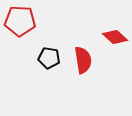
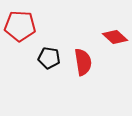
red pentagon: moved 5 px down
red semicircle: moved 2 px down
